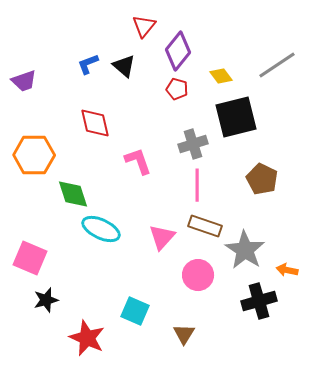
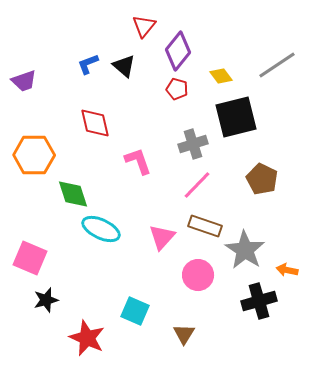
pink line: rotated 44 degrees clockwise
